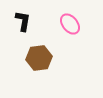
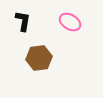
pink ellipse: moved 2 px up; rotated 20 degrees counterclockwise
